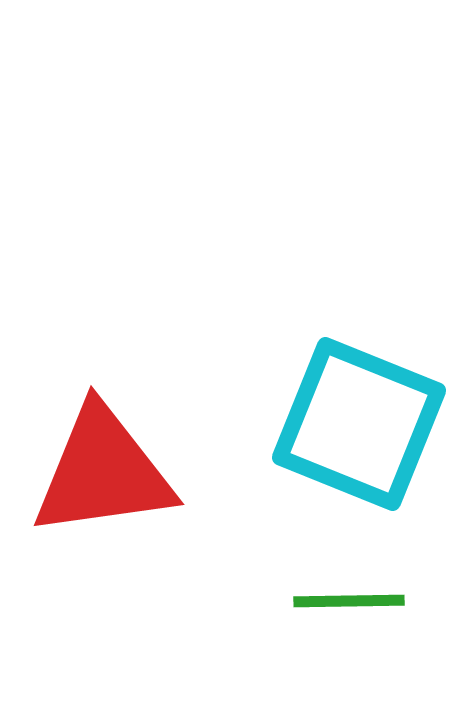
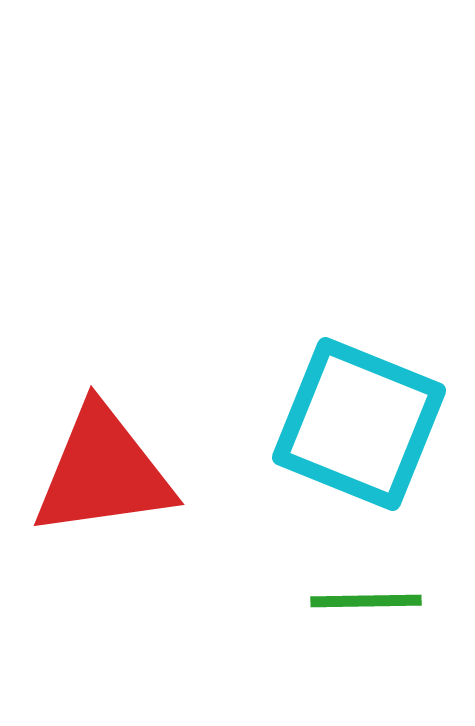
green line: moved 17 px right
